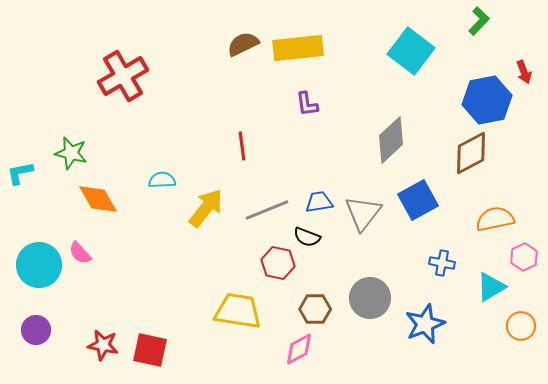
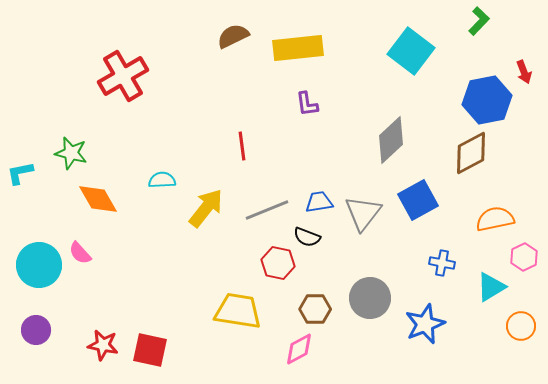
brown semicircle: moved 10 px left, 8 px up
